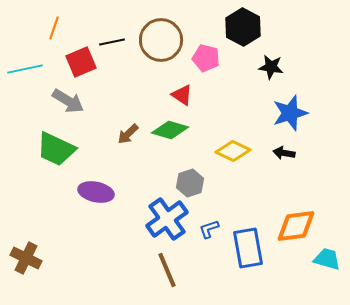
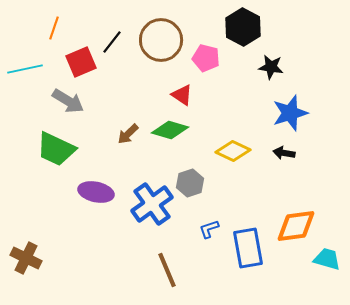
black line: rotated 40 degrees counterclockwise
blue cross: moved 15 px left, 15 px up
